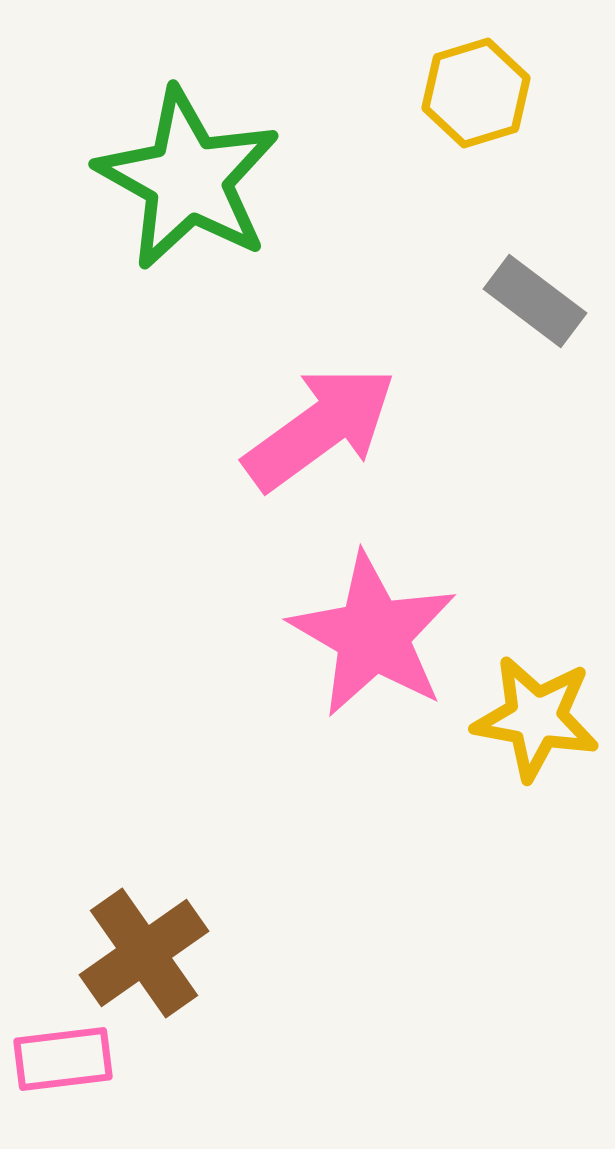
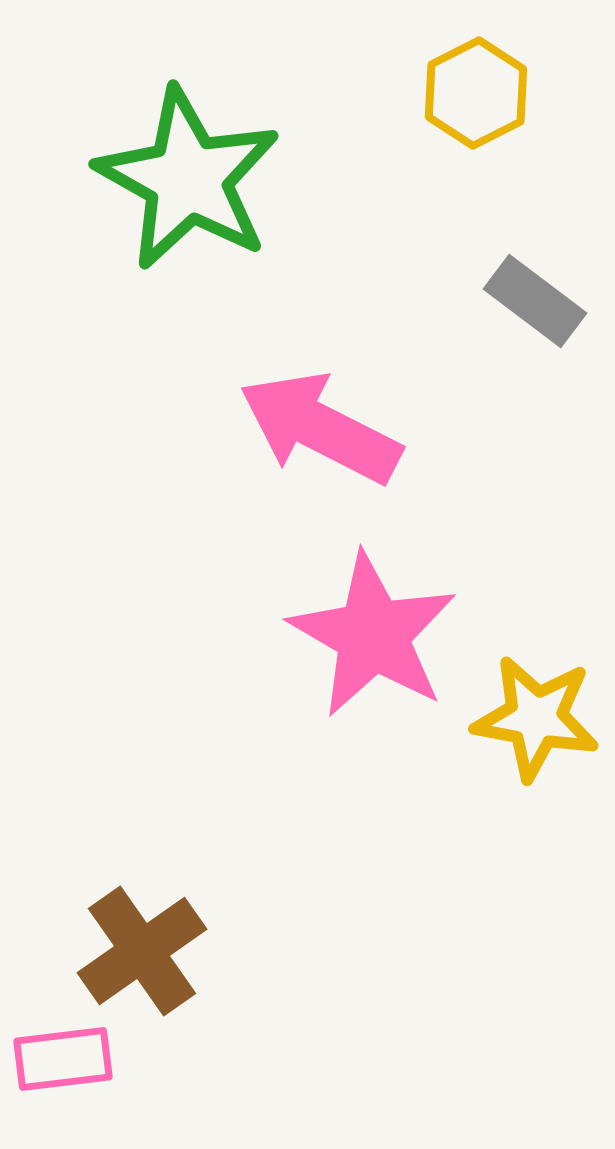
yellow hexagon: rotated 10 degrees counterclockwise
pink arrow: rotated 117 degrees counterclockwise
brown cross: moved 2 px left, 2 px up
